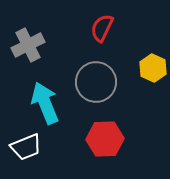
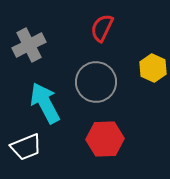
gray cross: moved 1 px right
cyan arrow: rotated 6 degrees counterclockwise
